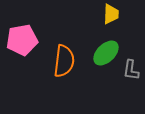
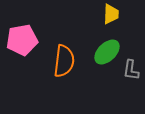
green ellipse: moved 1 px right, 1 px up
